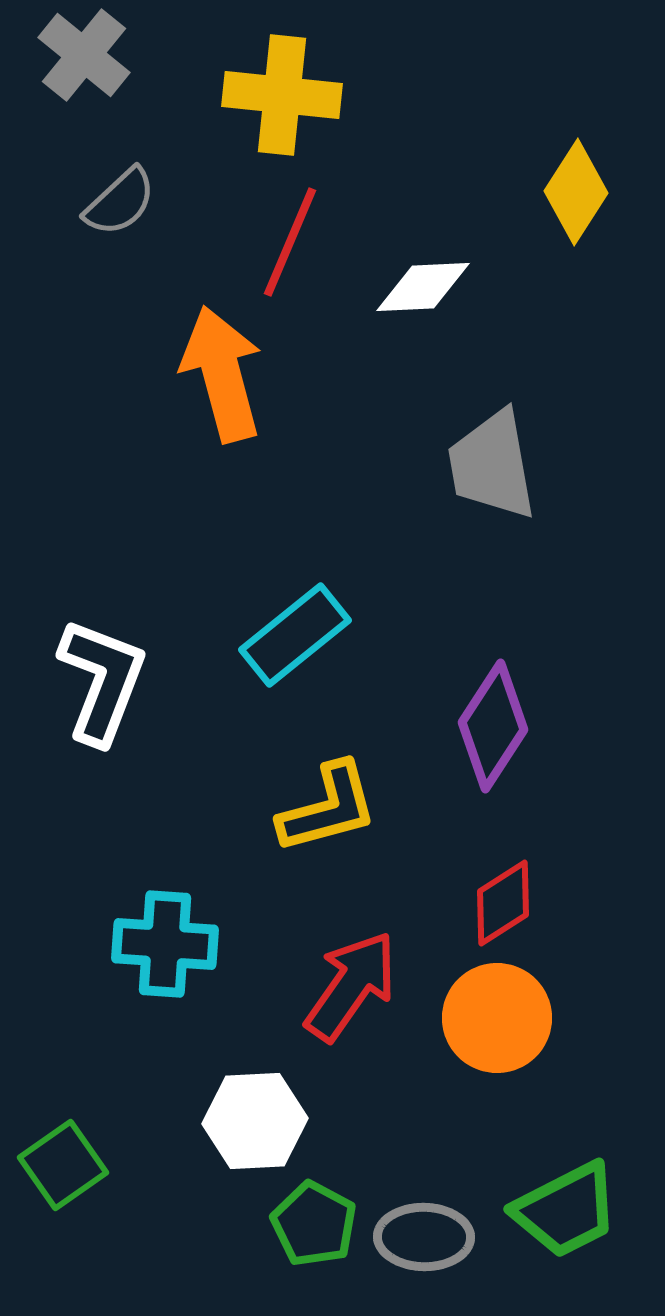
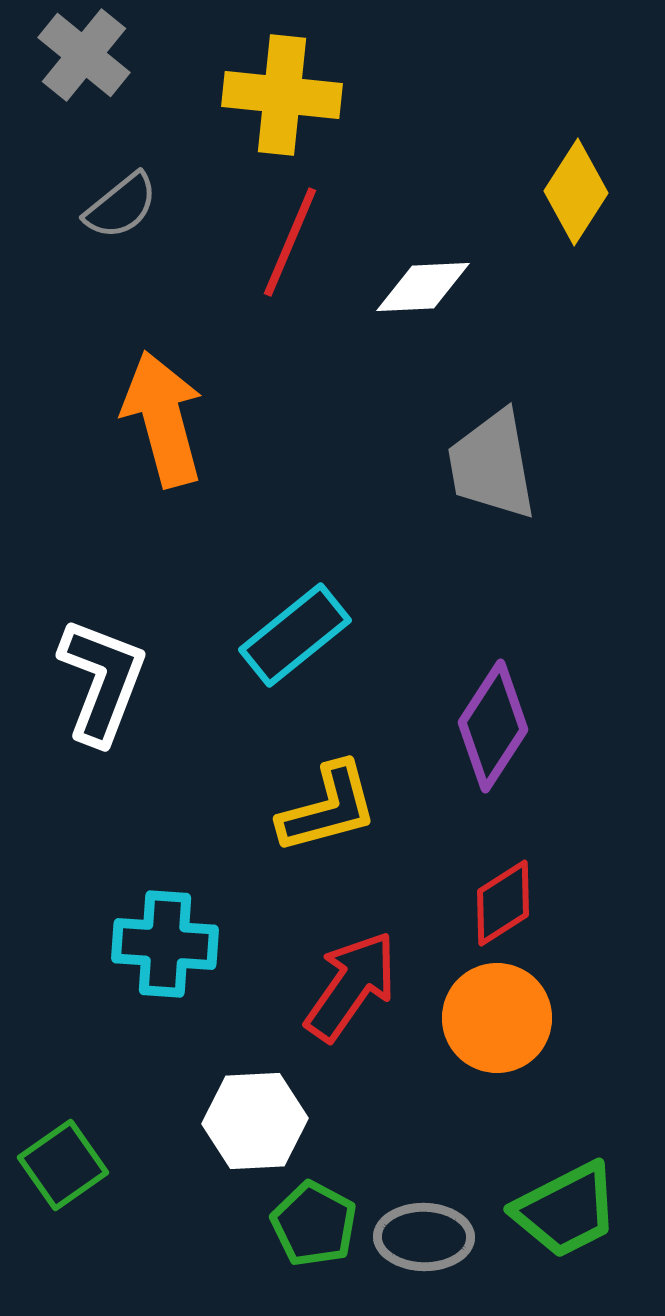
gray semicircle: moved 1 px right, 4 px down; rotated 4 degrees clockwise
orange arrow: moved 59 px left, 45 px down
